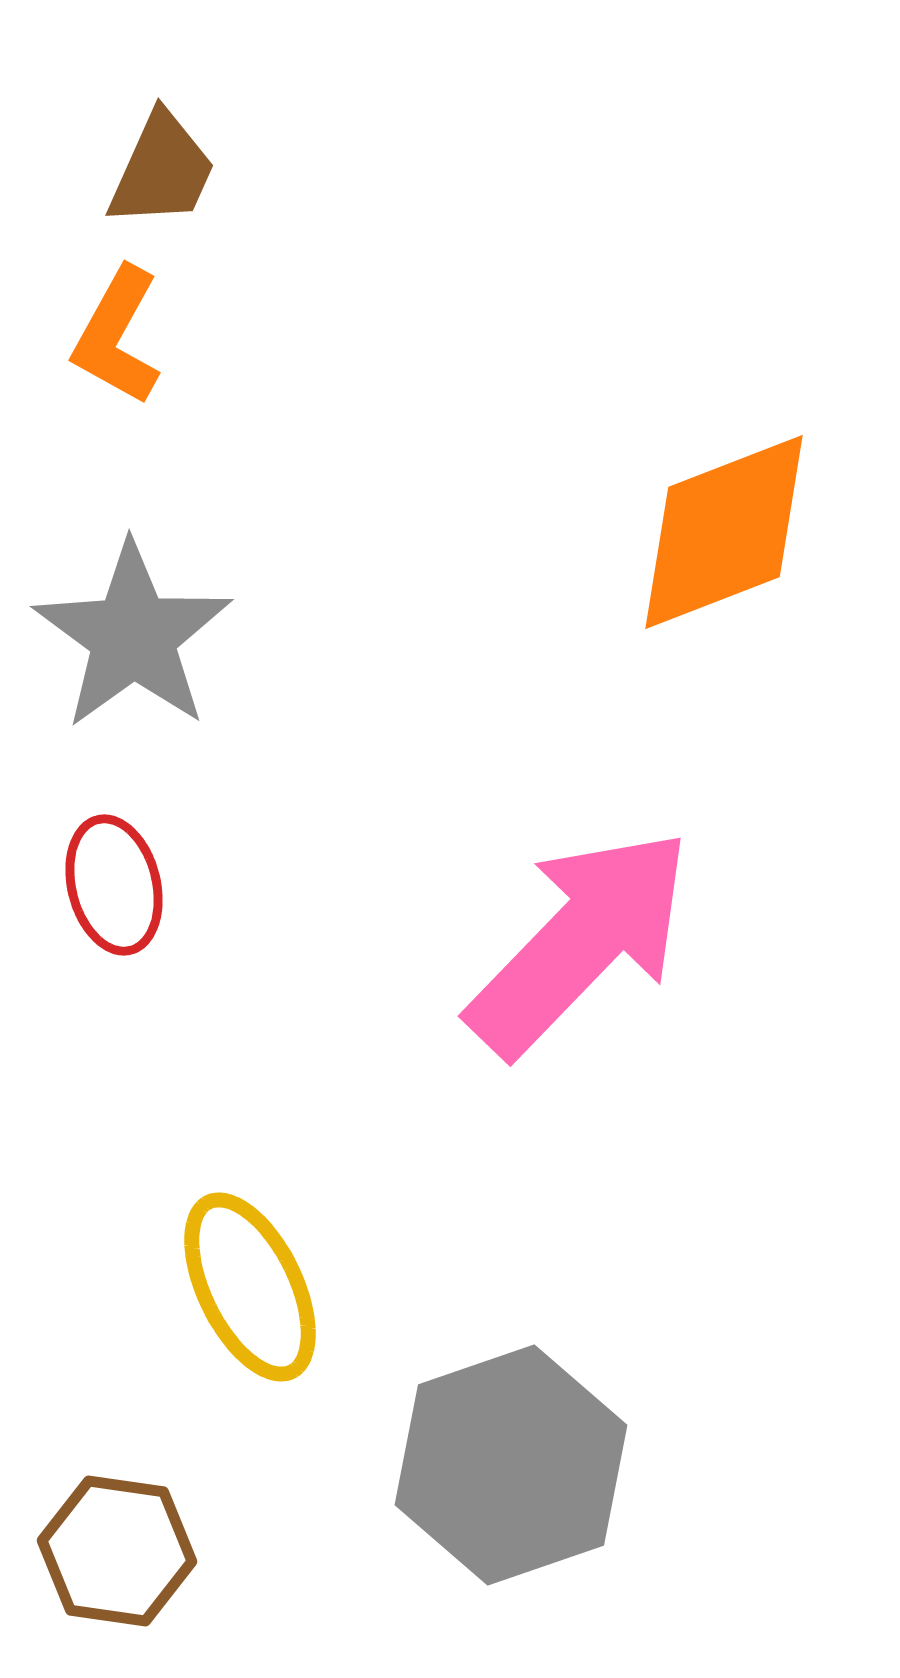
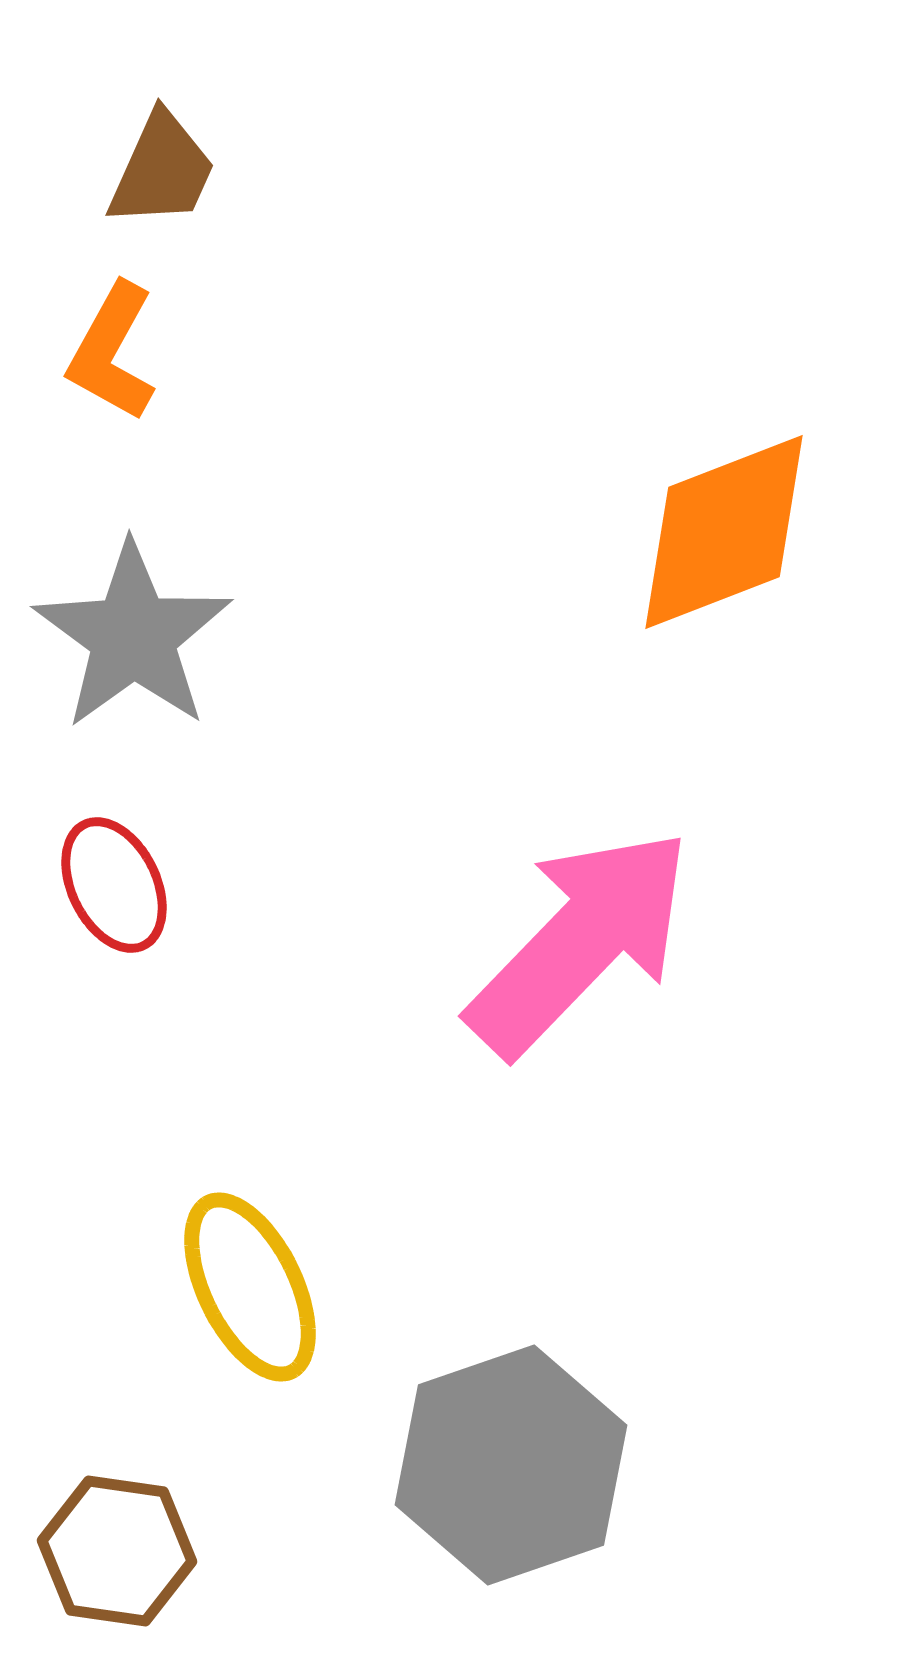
orange L-shape: moved 5 px left, 16 px down
red ellipse: rotated 12 degrees counterclockwise
